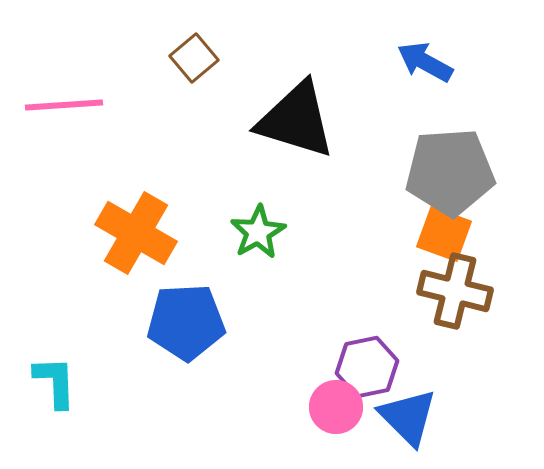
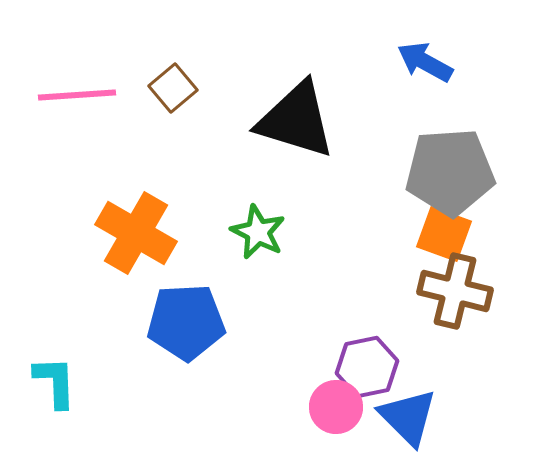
brown square: moved 21 px left, 30 px down
pink line: moved 13 px right, 10 px up
green star: rotated 16 degrees counterclockwise
